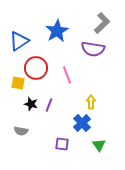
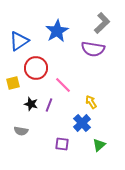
pink line: moved 4 px left, 10 px down; rotated 24 degrees counterclockwise
yellow square: moved 5 px left; rotated 24 degrees counterclockwise
yellow arrow: rotated 32 degrees counterclockwise
green triangle: rotated 24 degrees clockwise
